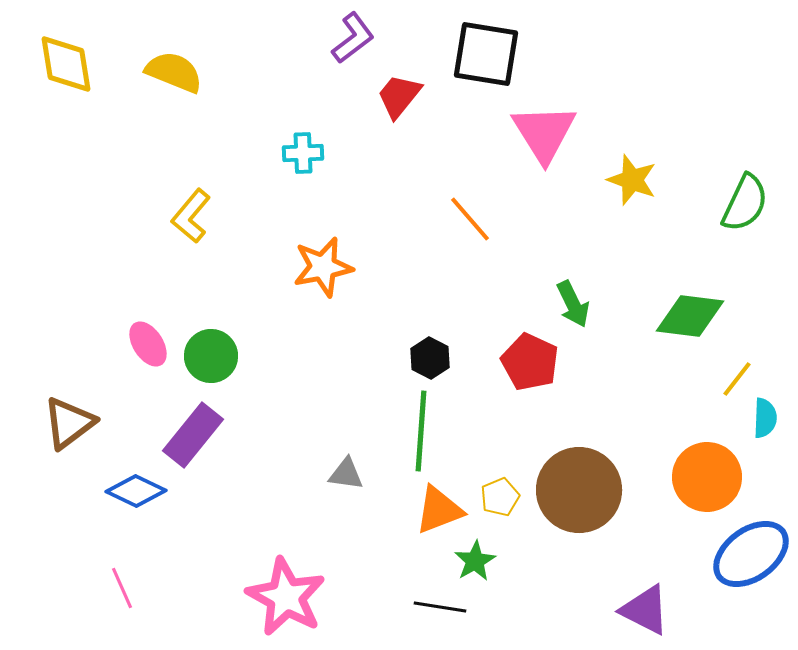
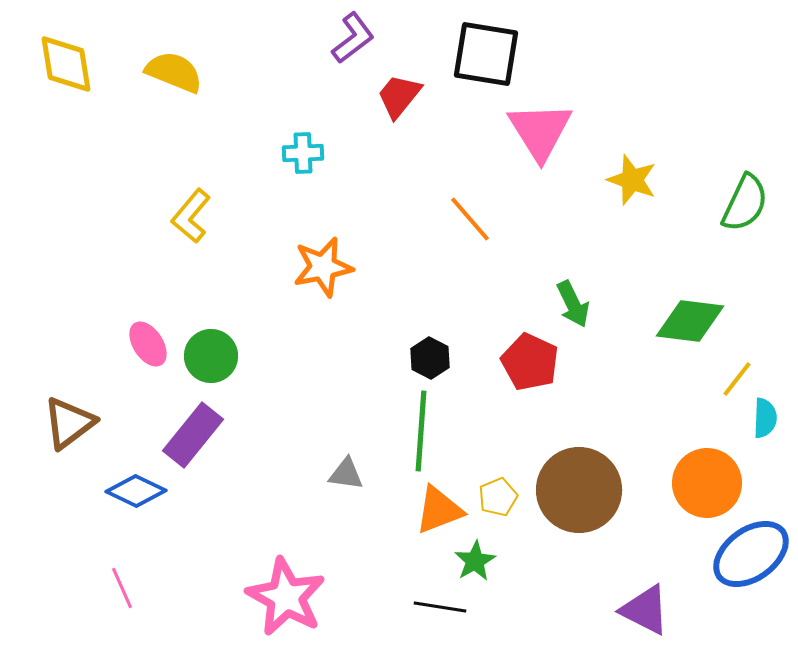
pink triangle: moved 4 px left, 2 px up
green diamond: moved 5 px down
orange circle: moved 6 px down
yellow pentagon: moved 2 px left
